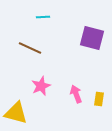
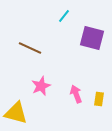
cyan line: moved 21 px right, 1 px up; rotated 48 degrees counterclockwise
